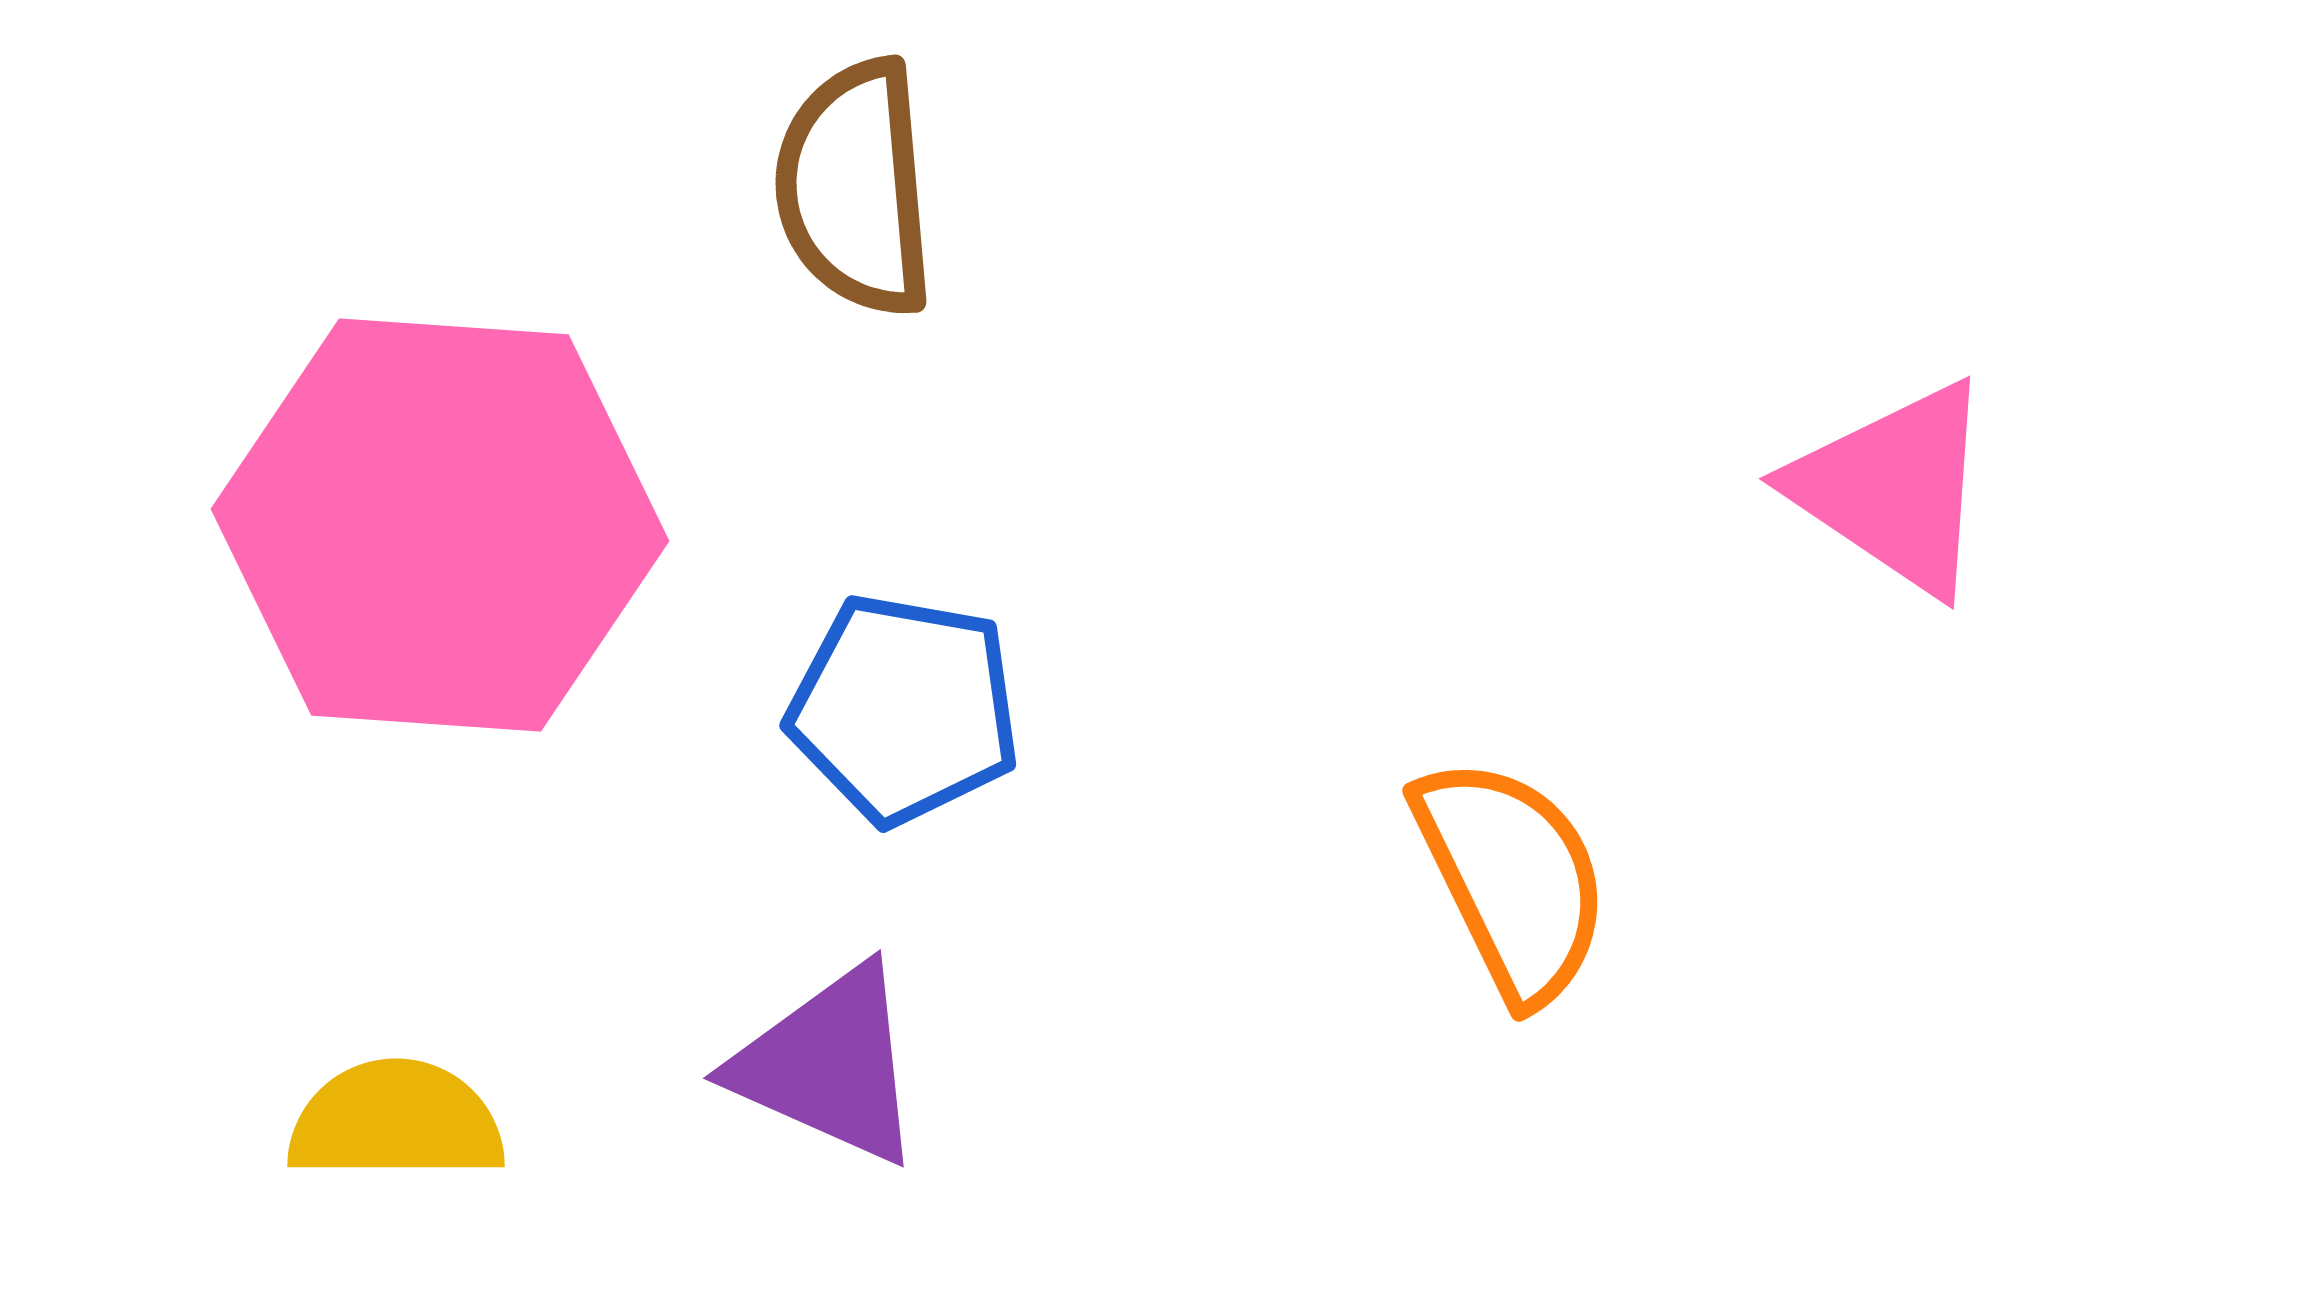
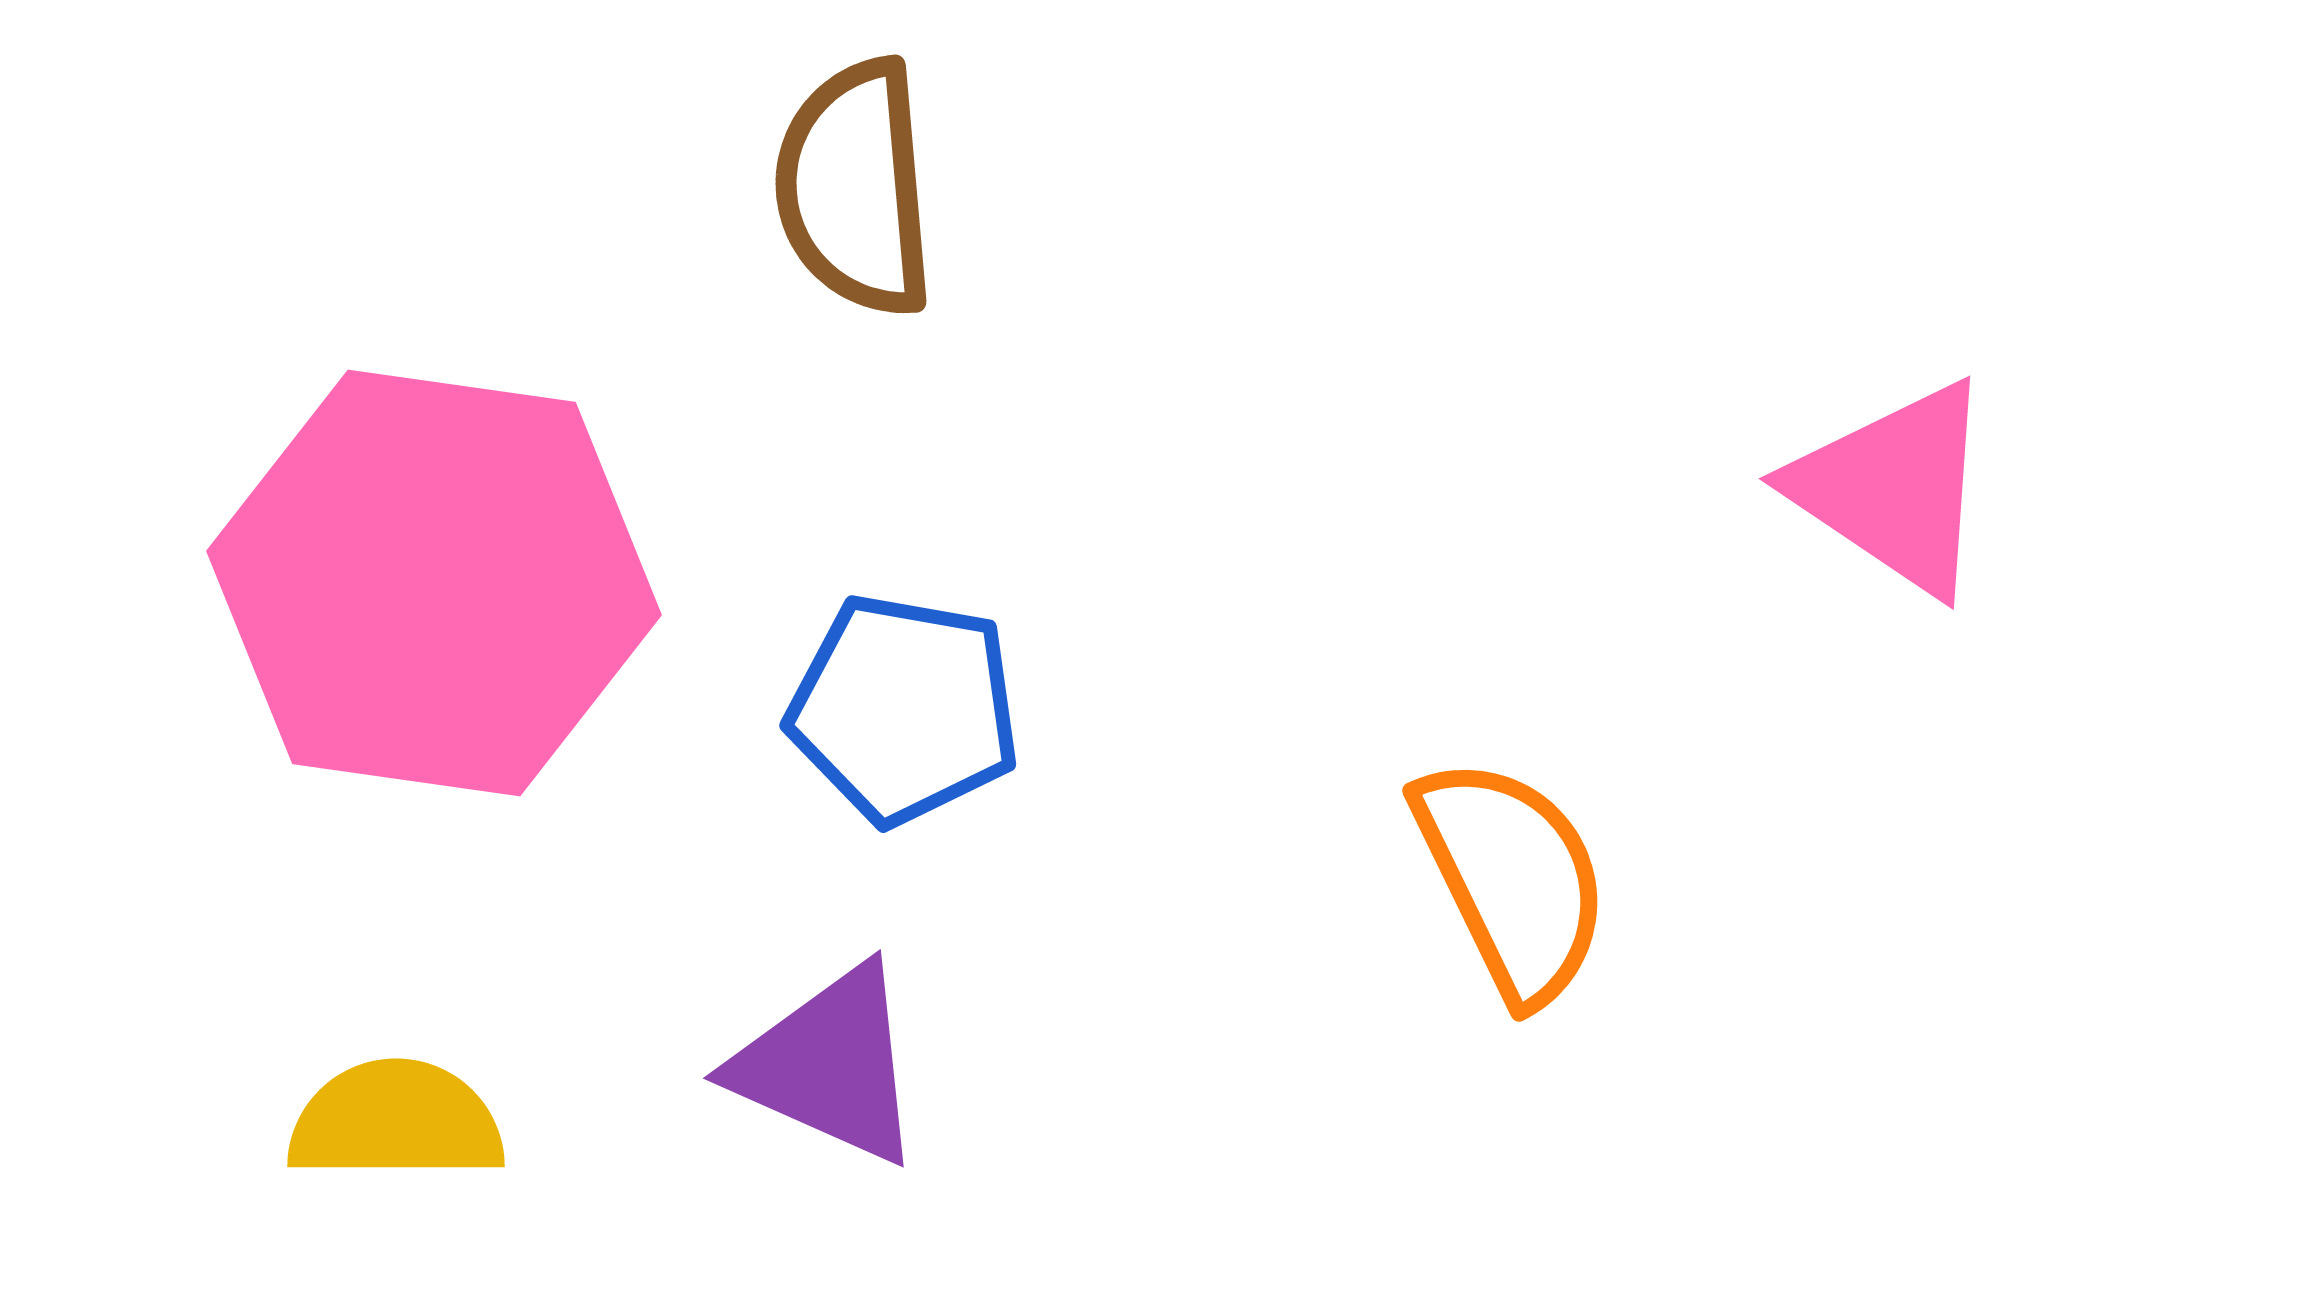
pink hexagon: moved 6 px left, 58 px down; rotated 4 degrees clockwise
